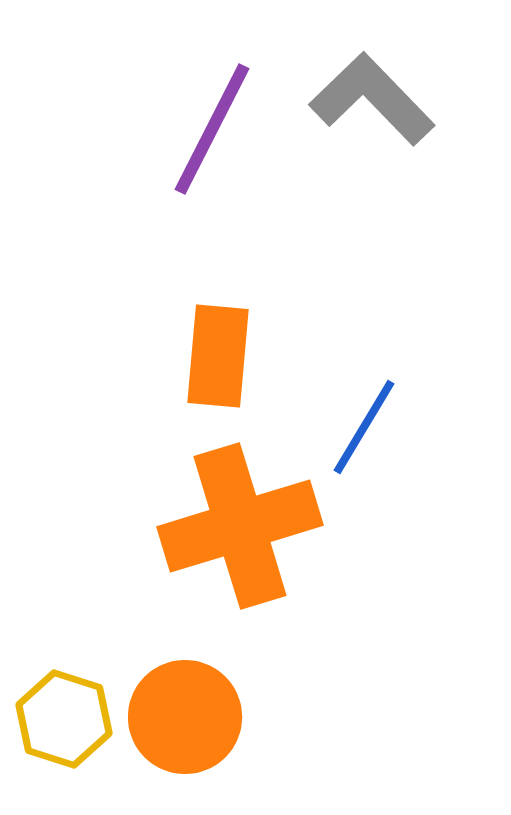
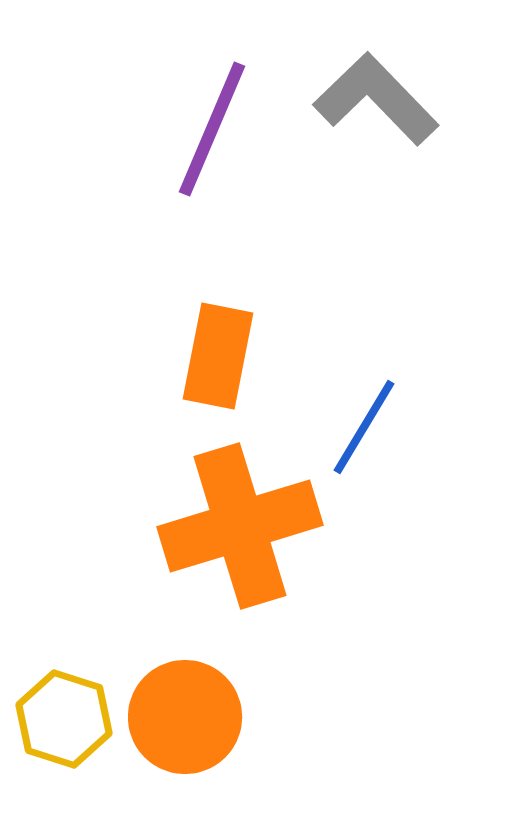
gray L-shape: moved 4 px right
purple line: rotated 4 degrees counterclockwise
orange rectangle: rotated 6 degrees clockwise
